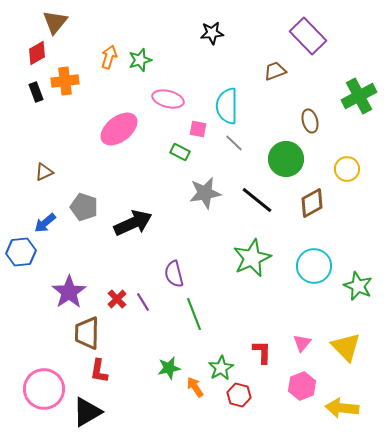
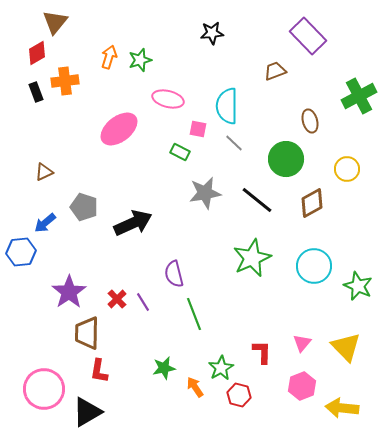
green star at (169, 368): moved 5 px left
